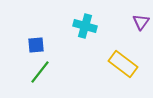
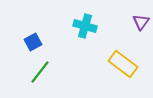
blue square: moved 3 px left, 3 px up; rotated 24 degrees counterclockwise
